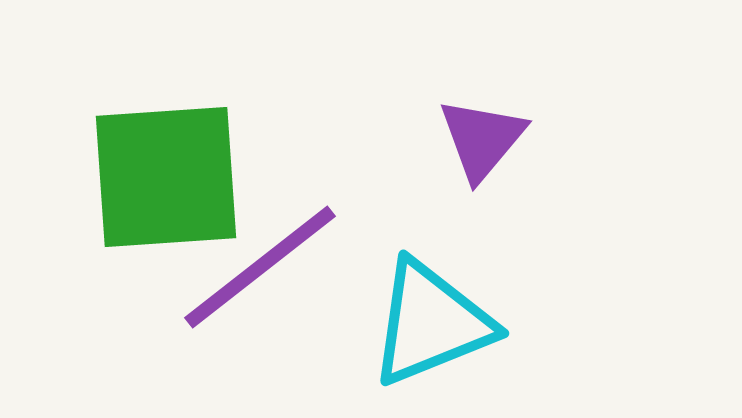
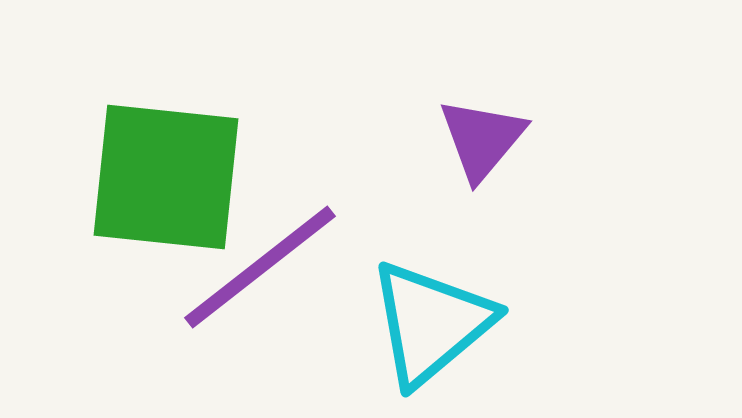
green square: rotated 10 degrees clockwise
cyan triangle: rotated 18 degrees counterclockwise
